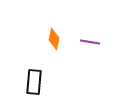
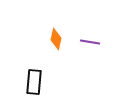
orange diamond: moved 2 px right
